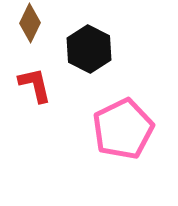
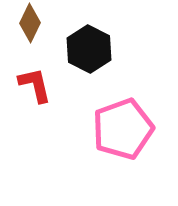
pink pentagon: rotated 6 degrees clockwise
